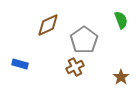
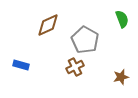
green semicircle: moved 1 px right, 1 px up
gray pentagon: moved 1 px right; rotated 8 degrees counterclockwise
blue rectangle: moved 1 px right, 1 px down
brown star: rotated 21 degrees clockwise
